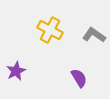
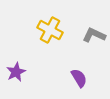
gray L-shape: rotated 10 degrees counterclockwise
purple star: moved 1 px down
